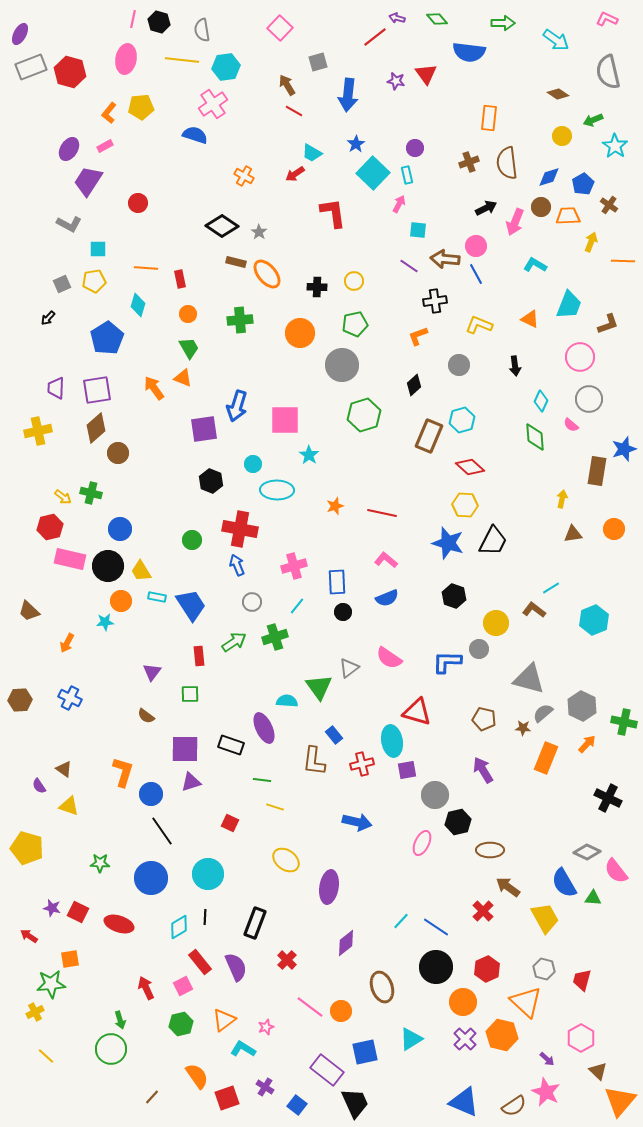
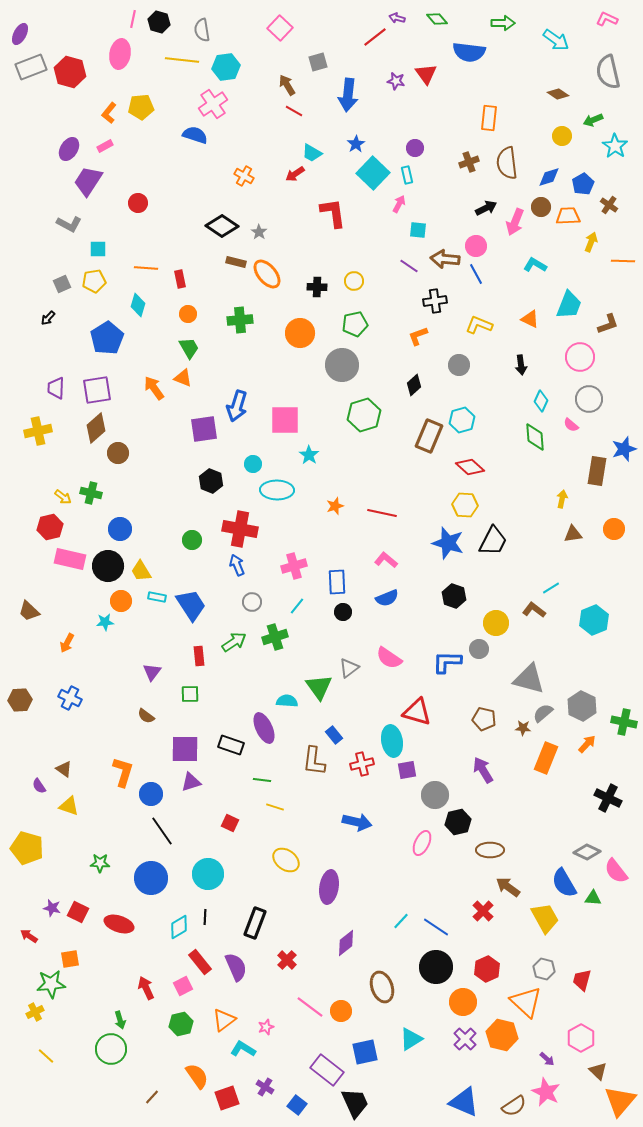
pink ellipse at (126, 59): moved 6 px left, 5 px up
black arrow at (515, 366): moved 6 px right, 1 px up
